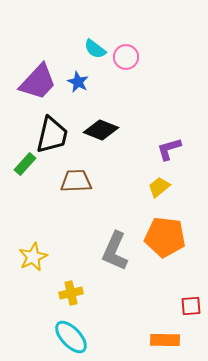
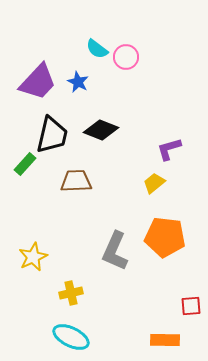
cyan semicircle: moved 2 px right
yellow trapezoid: moved 5 px left, 4 px up
cyan ellipse: rotated 21 degrees counterclockwise
